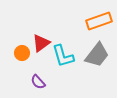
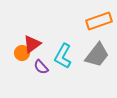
red triangle: moved 9 px left, 1 px down
cyan L-shape: rotated 45 degrees clockwise
purple semicircle: moved 3 px right, 15 px up
